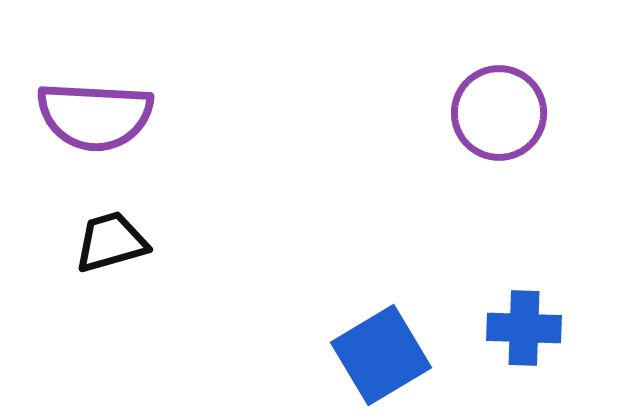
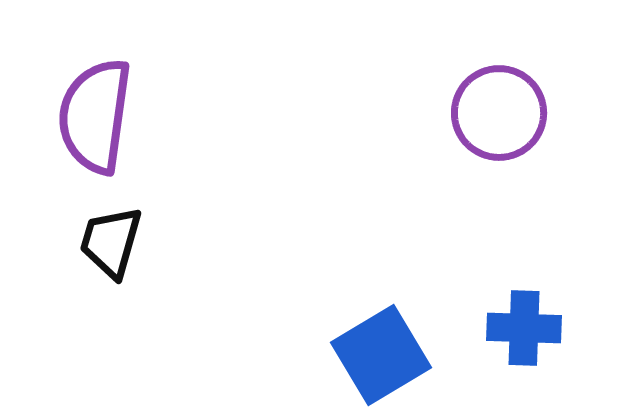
purple semicircle: rotated 95 degrees clockwise
black trapezoid: rotated 58 degrees counterclockwise
